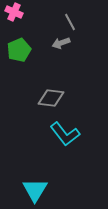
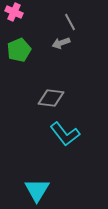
cyan triangle: moved 2 px right
